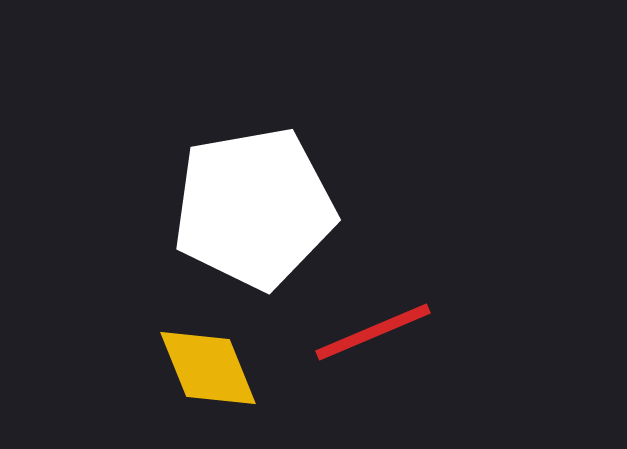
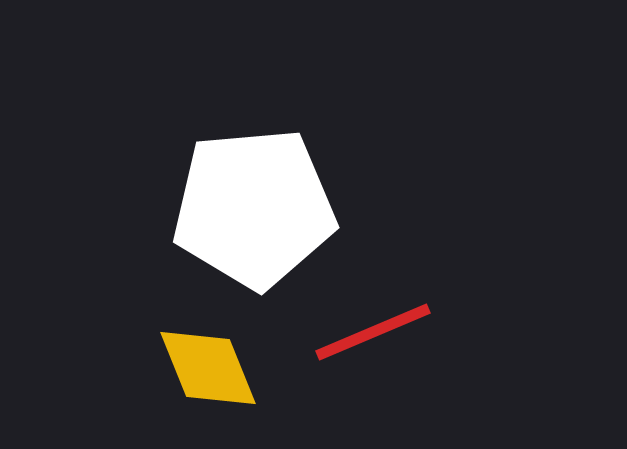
white pentagon: rotated 5 degrees clockwise
